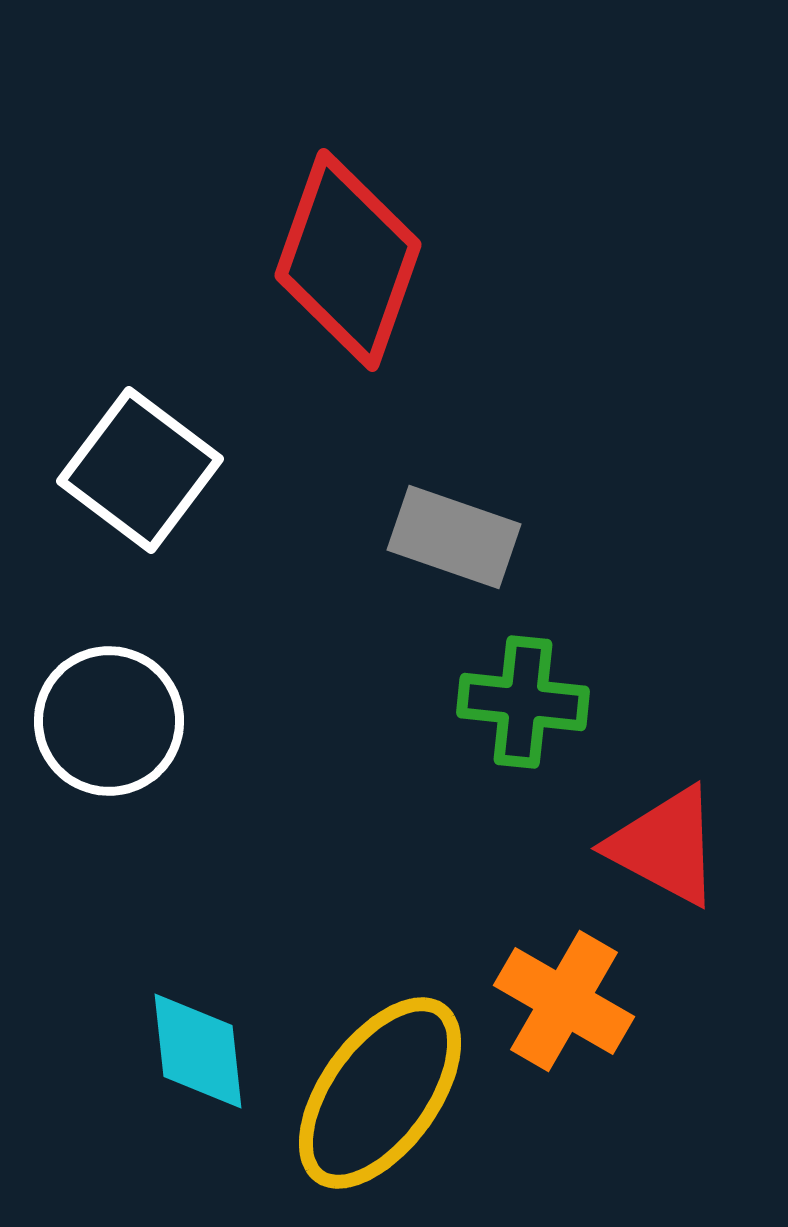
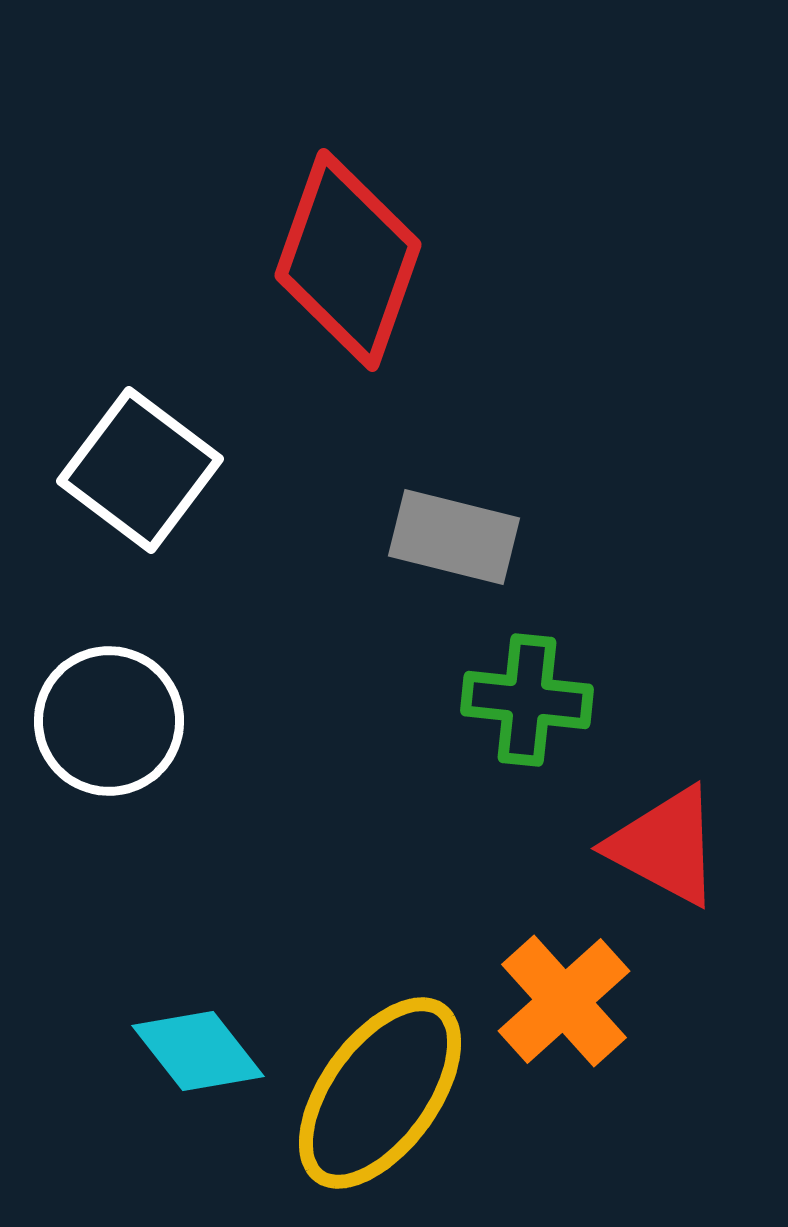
gray rectangle: rotated 5 degrees counterclockwise
green cross: moved 4 px right, 2 px up
orange cross: rotated 18 degrees clockwise
cyan diamond: rotated 32 degrees counterclockwise
